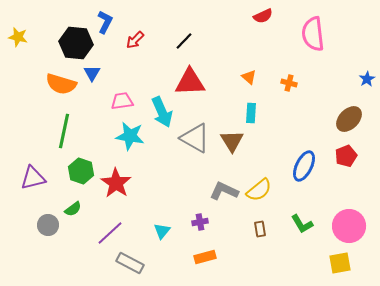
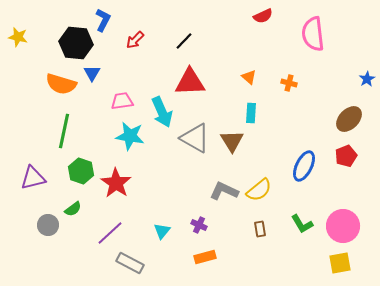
blue L-shape: moved 2 px left, 2 px up
purple cross: moved 1 px left, 3 px down; rotated 35 degrees clockwise
pink circle: moved 6 px left
